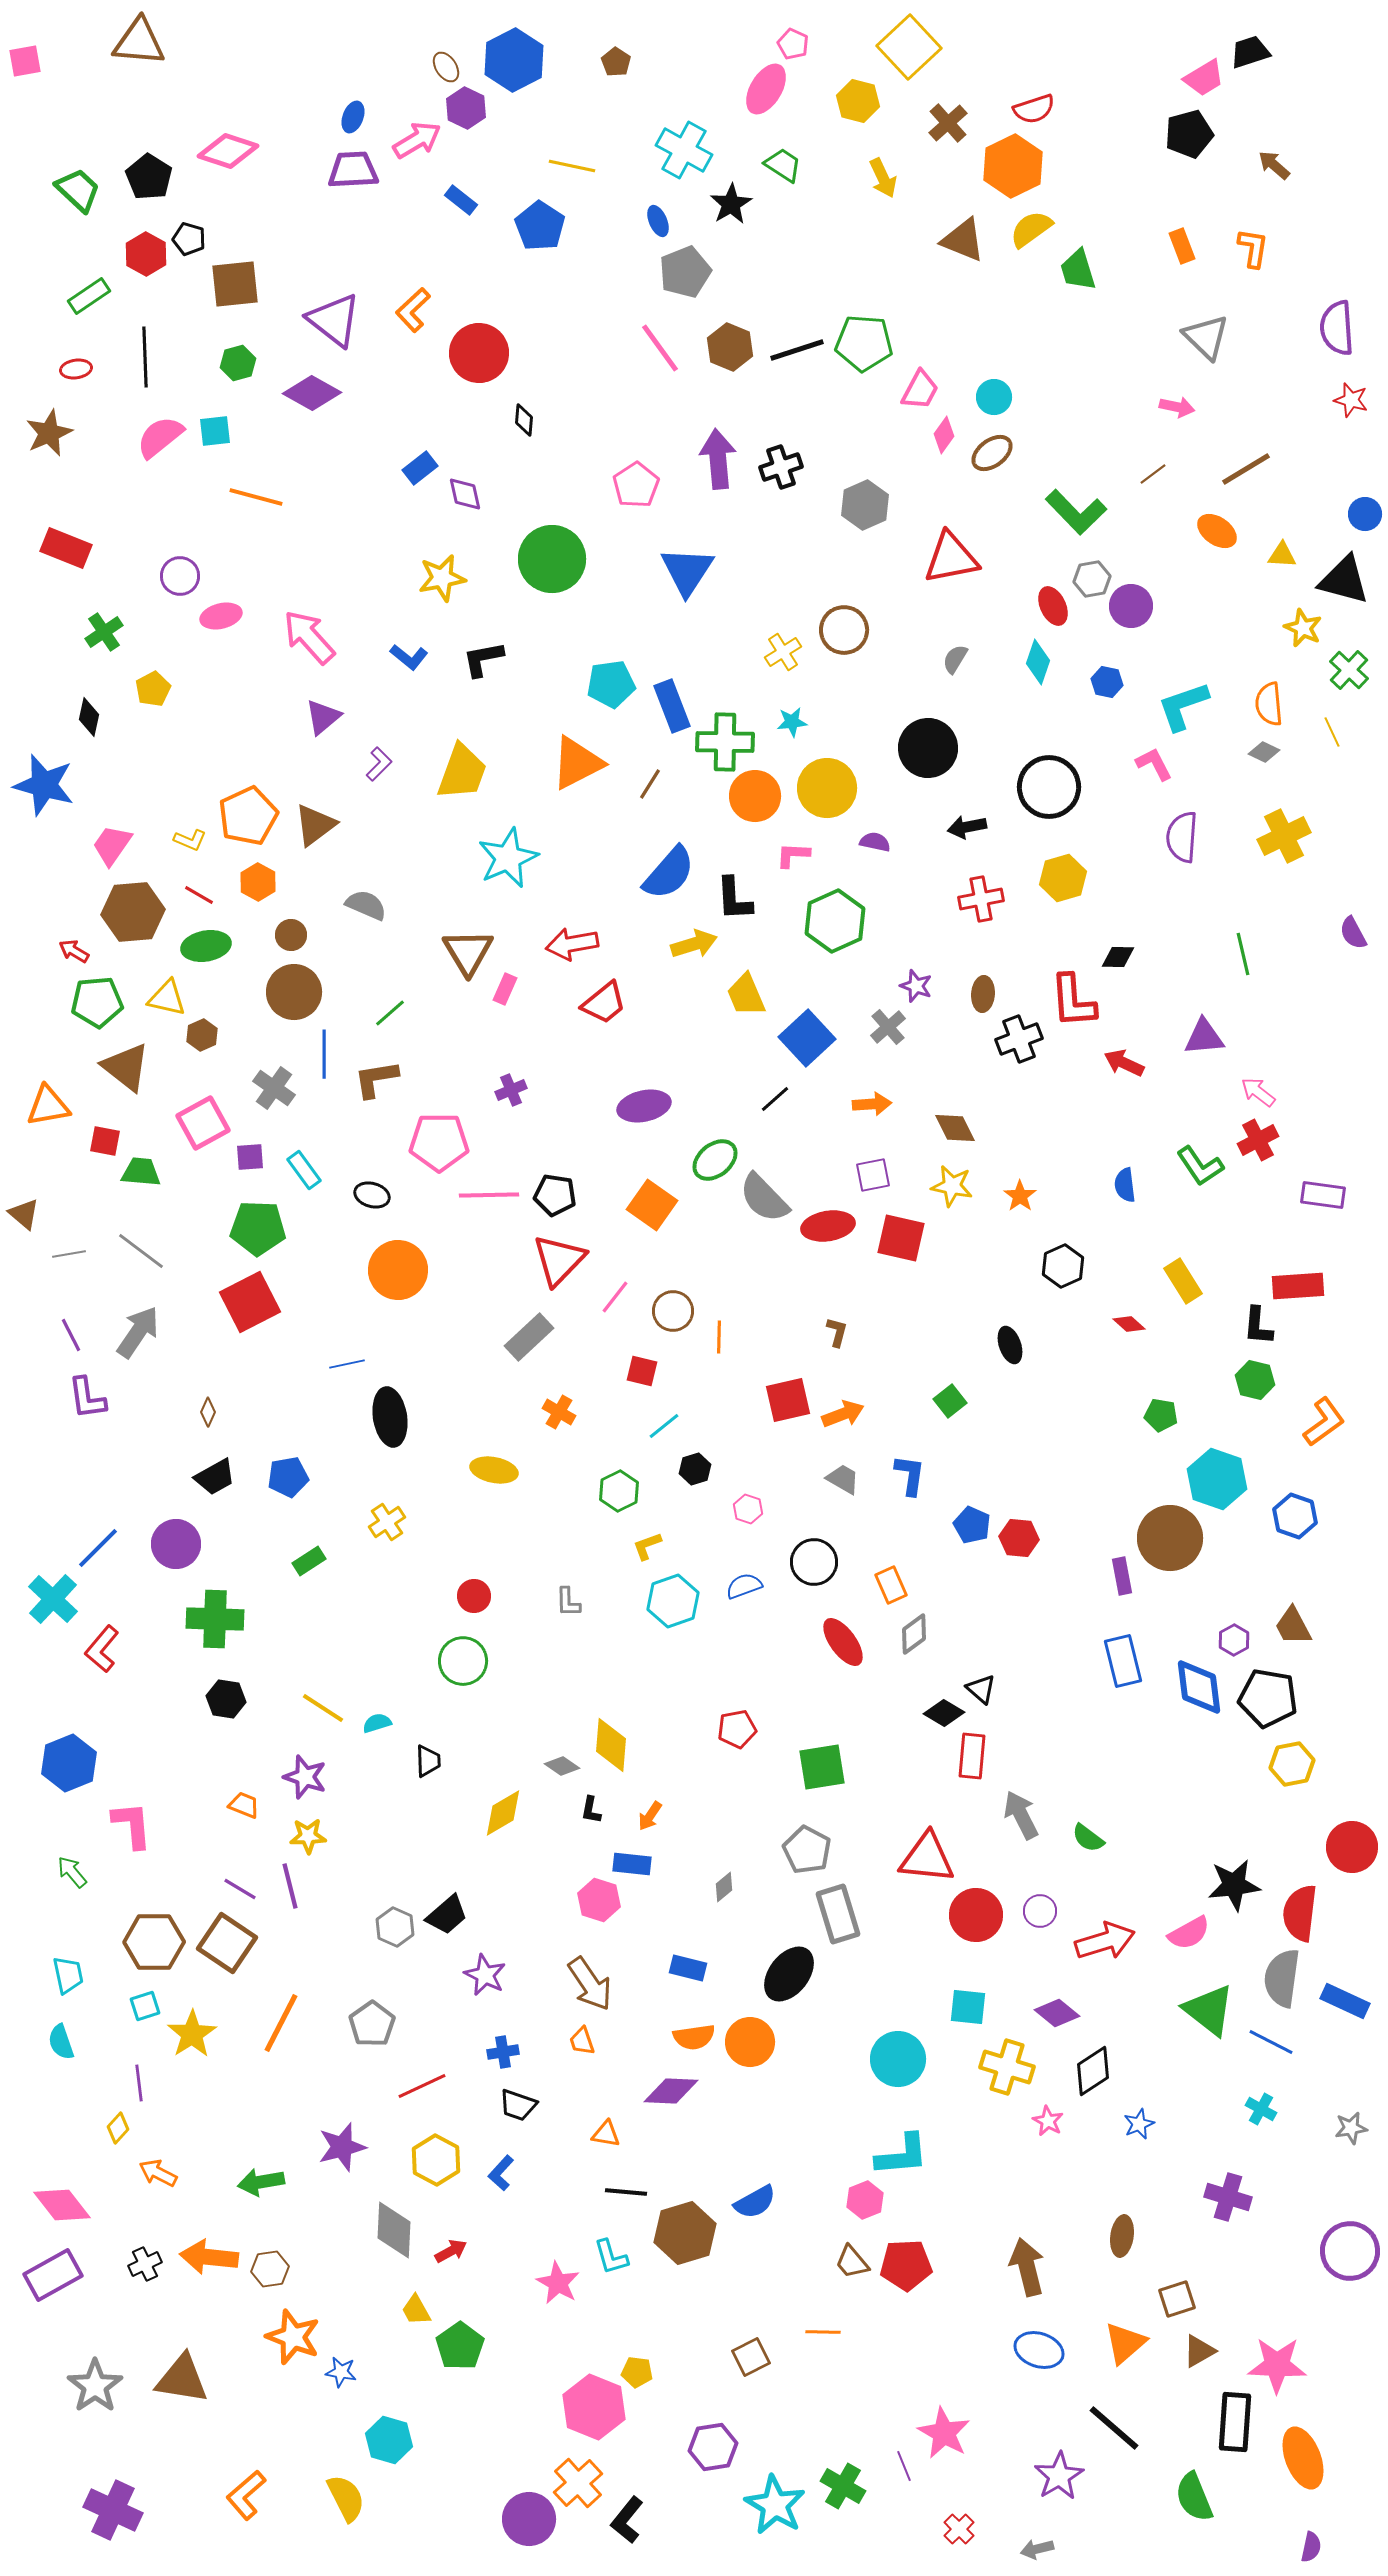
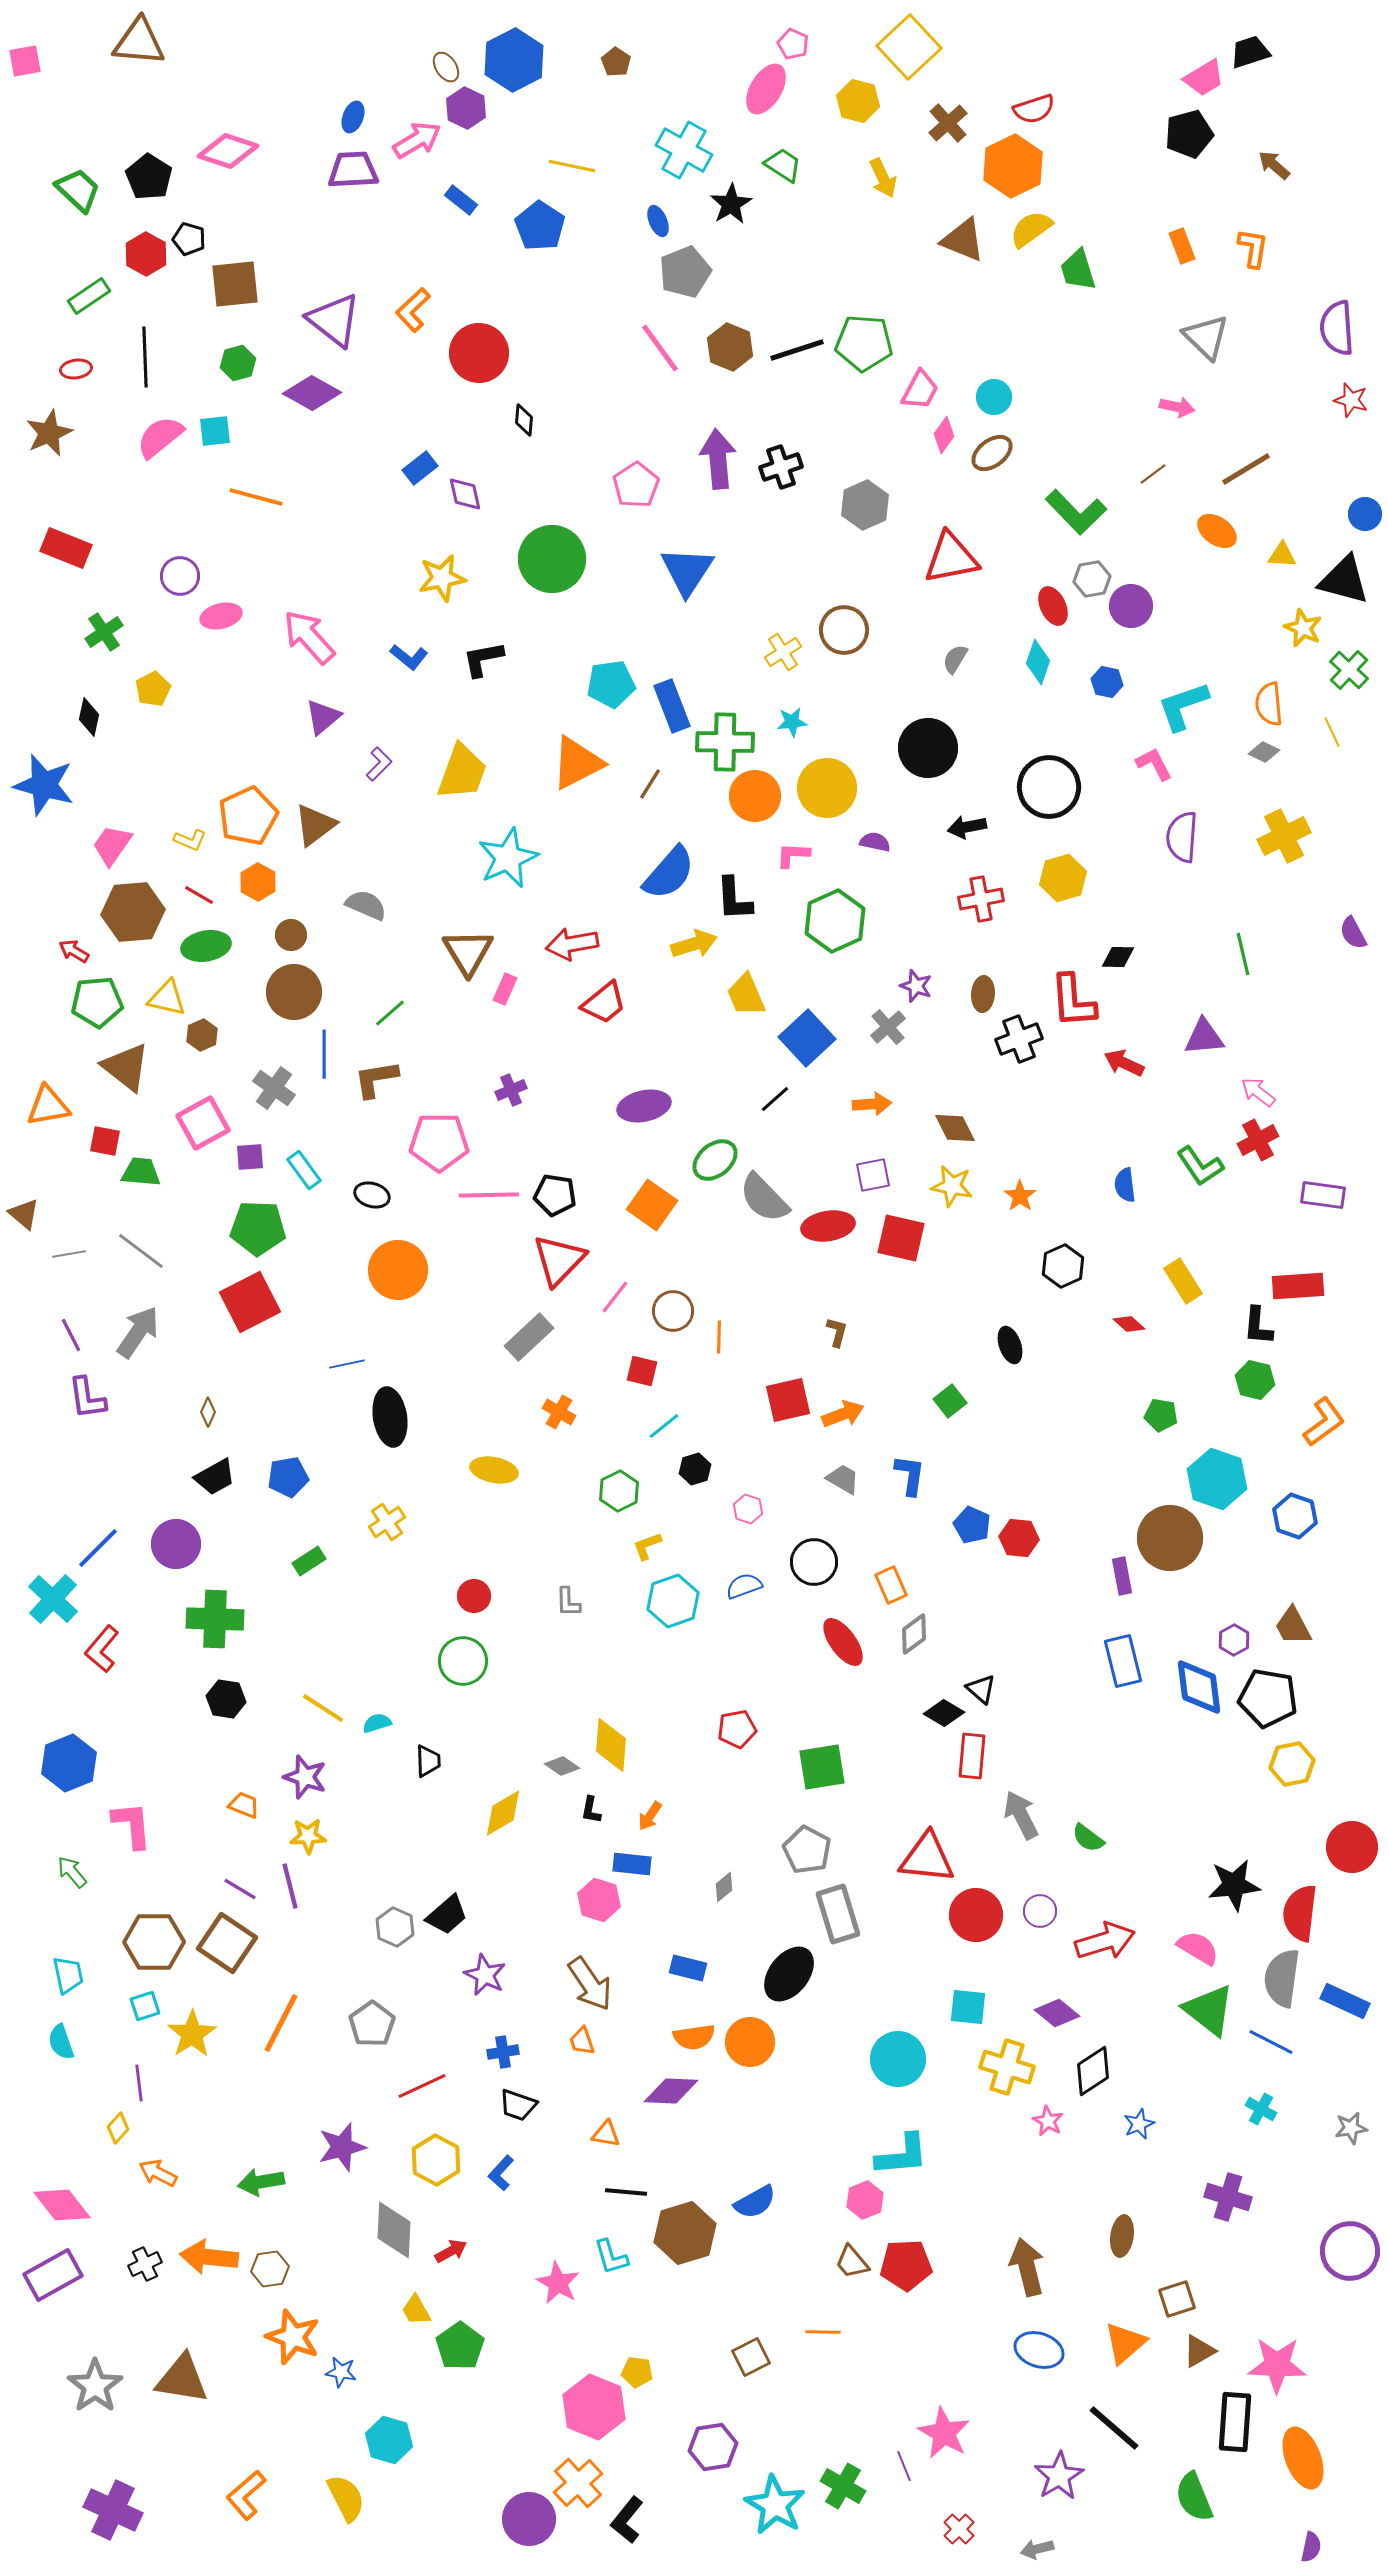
pink semicircle at (1189, 1933): moved 9 px right, 15 px down; rotated 120 degrees counterclockwise
